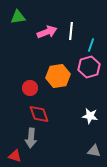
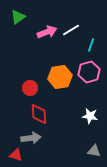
green triangle: rotated 28 degrees counterclockwise
white line: moved 1 px up; rotated 54 degrees clockwise
pink hexagon: moved 5 px down
orange hexagon: moved 2 px right, 1 px down
red diamond: rotated 15 degrees clockwise
gray arrow: rotated 102 degrees counterclockwise
red triangle: moved 1 px right, 1 px up
